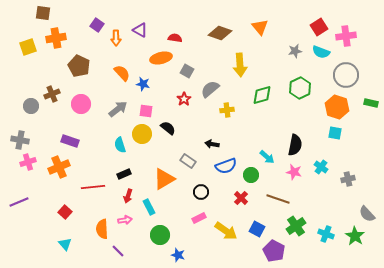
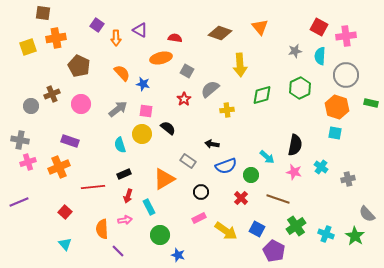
red square at (319, 27): rotated 30 degrees counterclockwise
cyan semicircle at (321, 52): moved 1 px left, 4 px down; rotated 72 degrees clockwise
